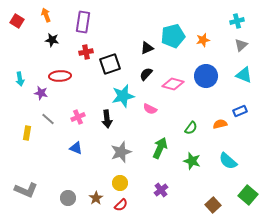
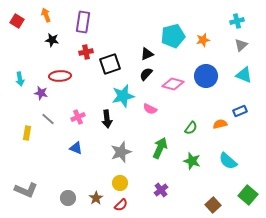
black triangle: moved 6 px down
